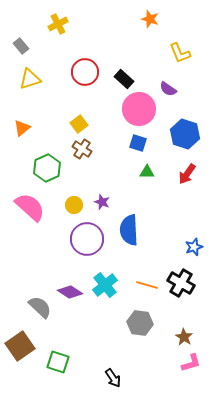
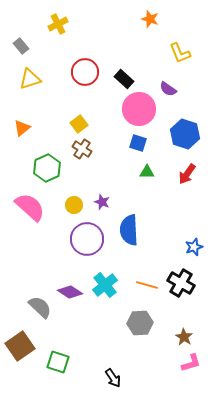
gray hexagon: rotated 10 degrees counterclockwise
